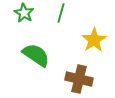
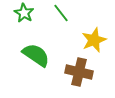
green line: rotated 54 degrees counterclockwise
yellow star: rotated 10 degrees clockwise
brown cross: moved 7 px up
